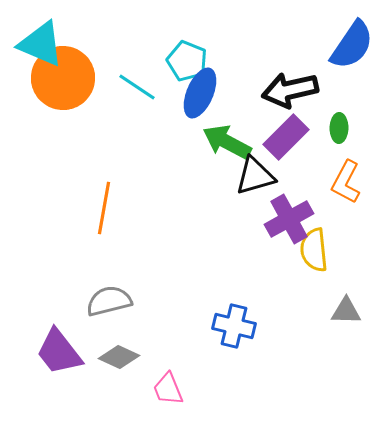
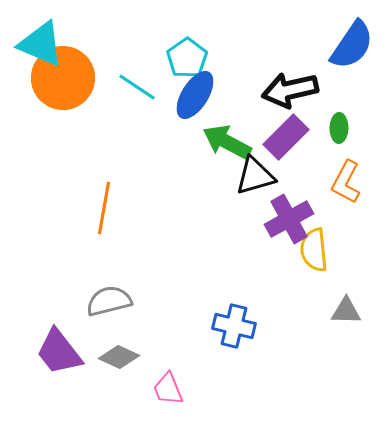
cyan pentagon: moved 3 px up; rotated 15 degrees clockwise
blue ellipse: moved 5 px left, 2 px down; rotated 9 degrees clockwise
